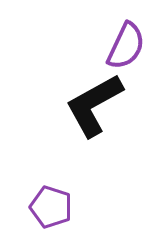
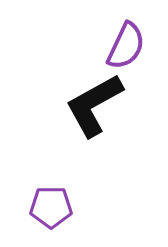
purple pentagon: rotated 18 degrees counterclockwise
